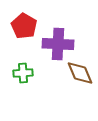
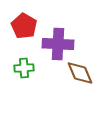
green cross: moved 1 px right, 5 px up
